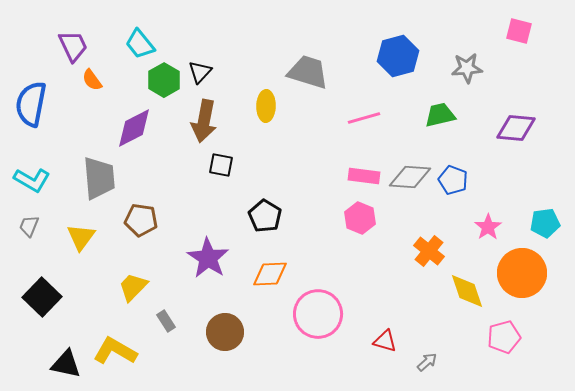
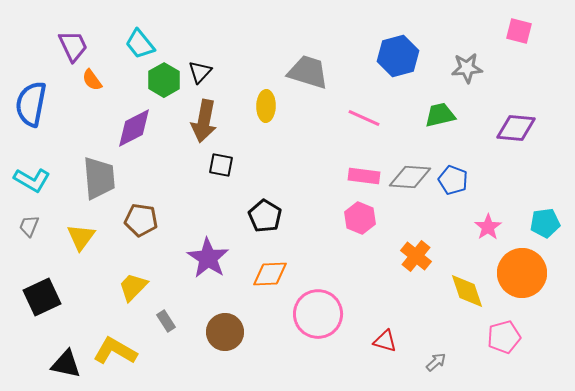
pink line at (364, 118): rotated 40 degrees clockwise
orange cross at (429, 251): moved 13 px left, 5 px down
black square at (42, 297): rotated 21 degrees clockwise
gray arrow at (427, 362): moved 9 px right
